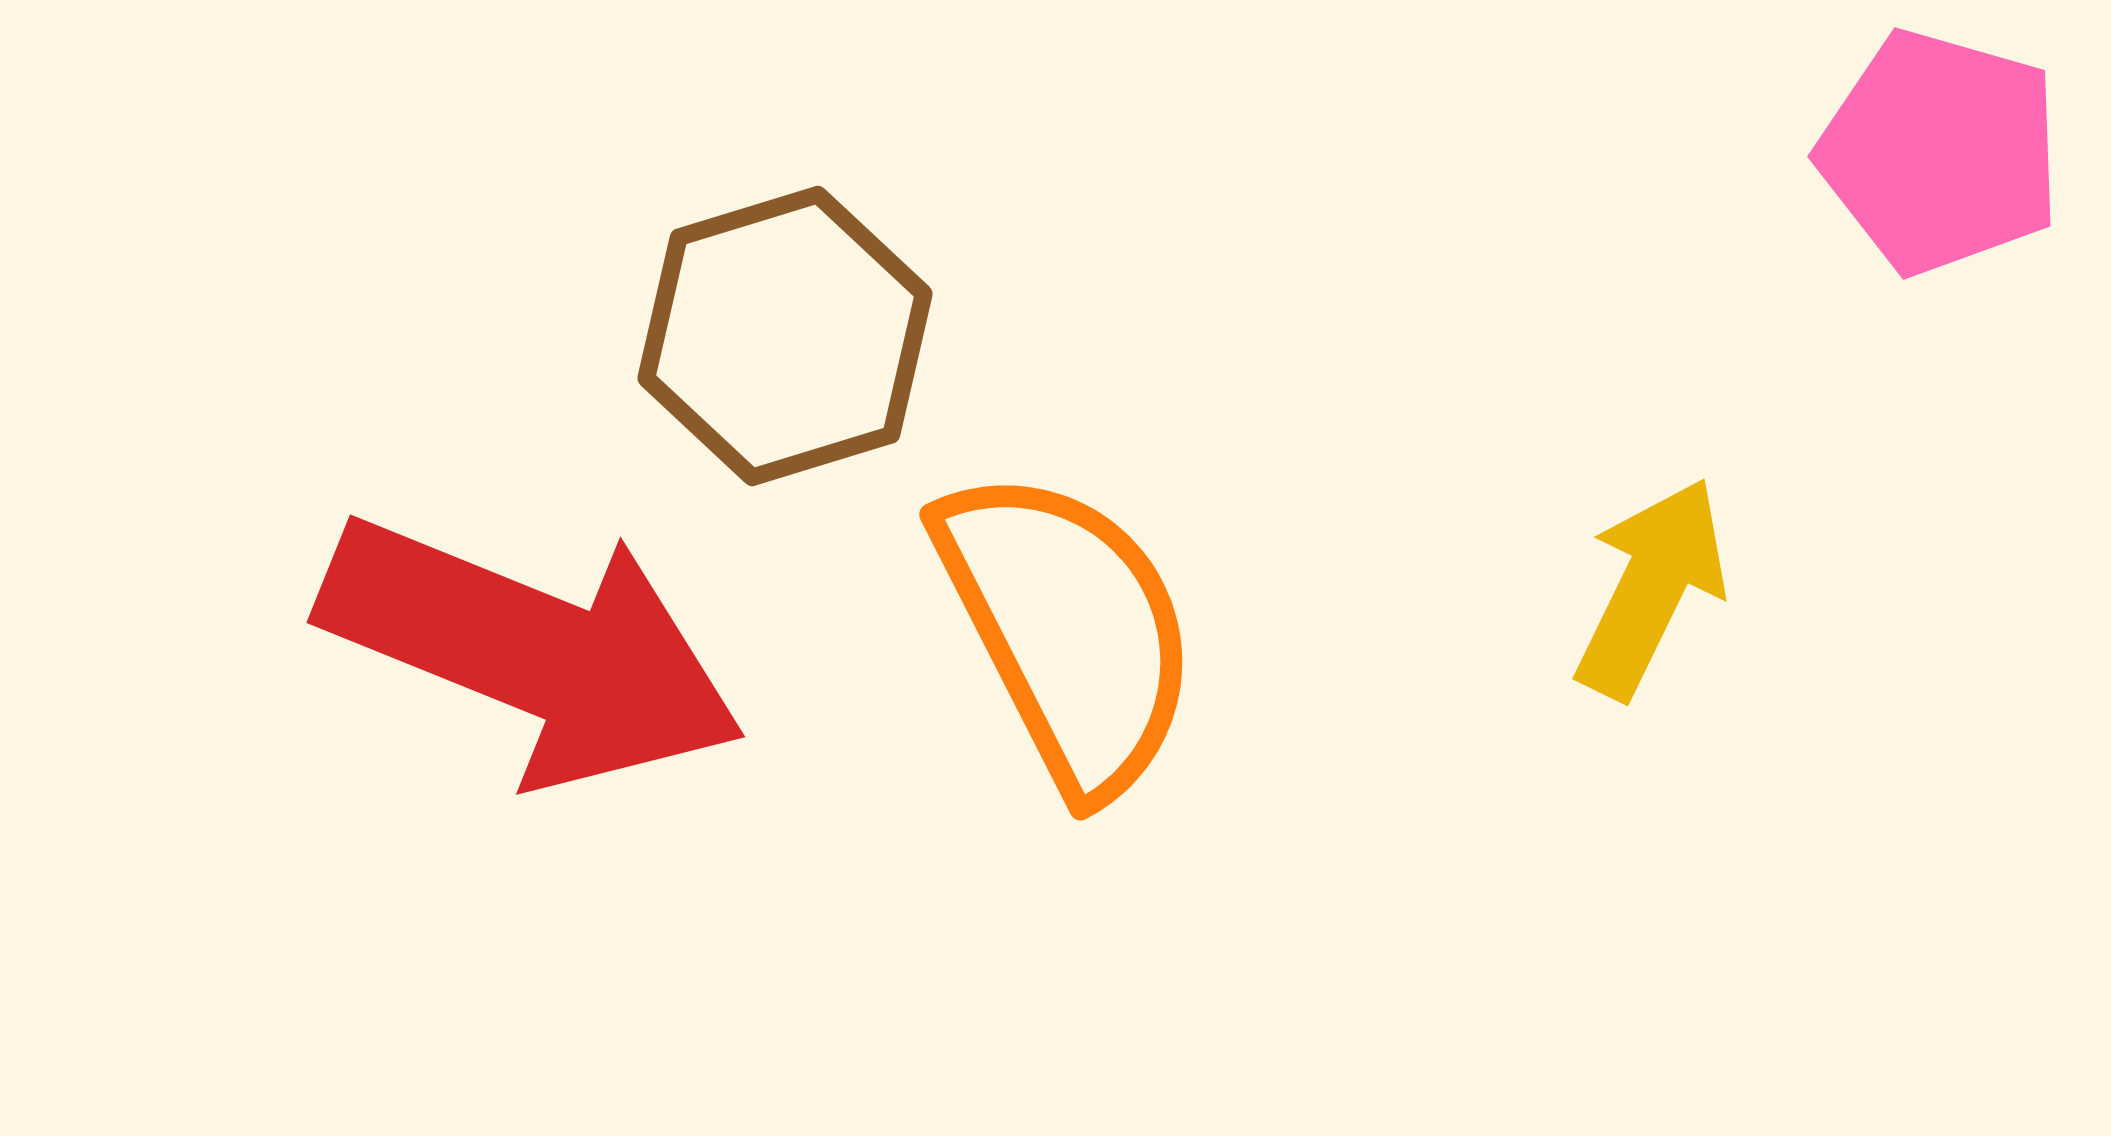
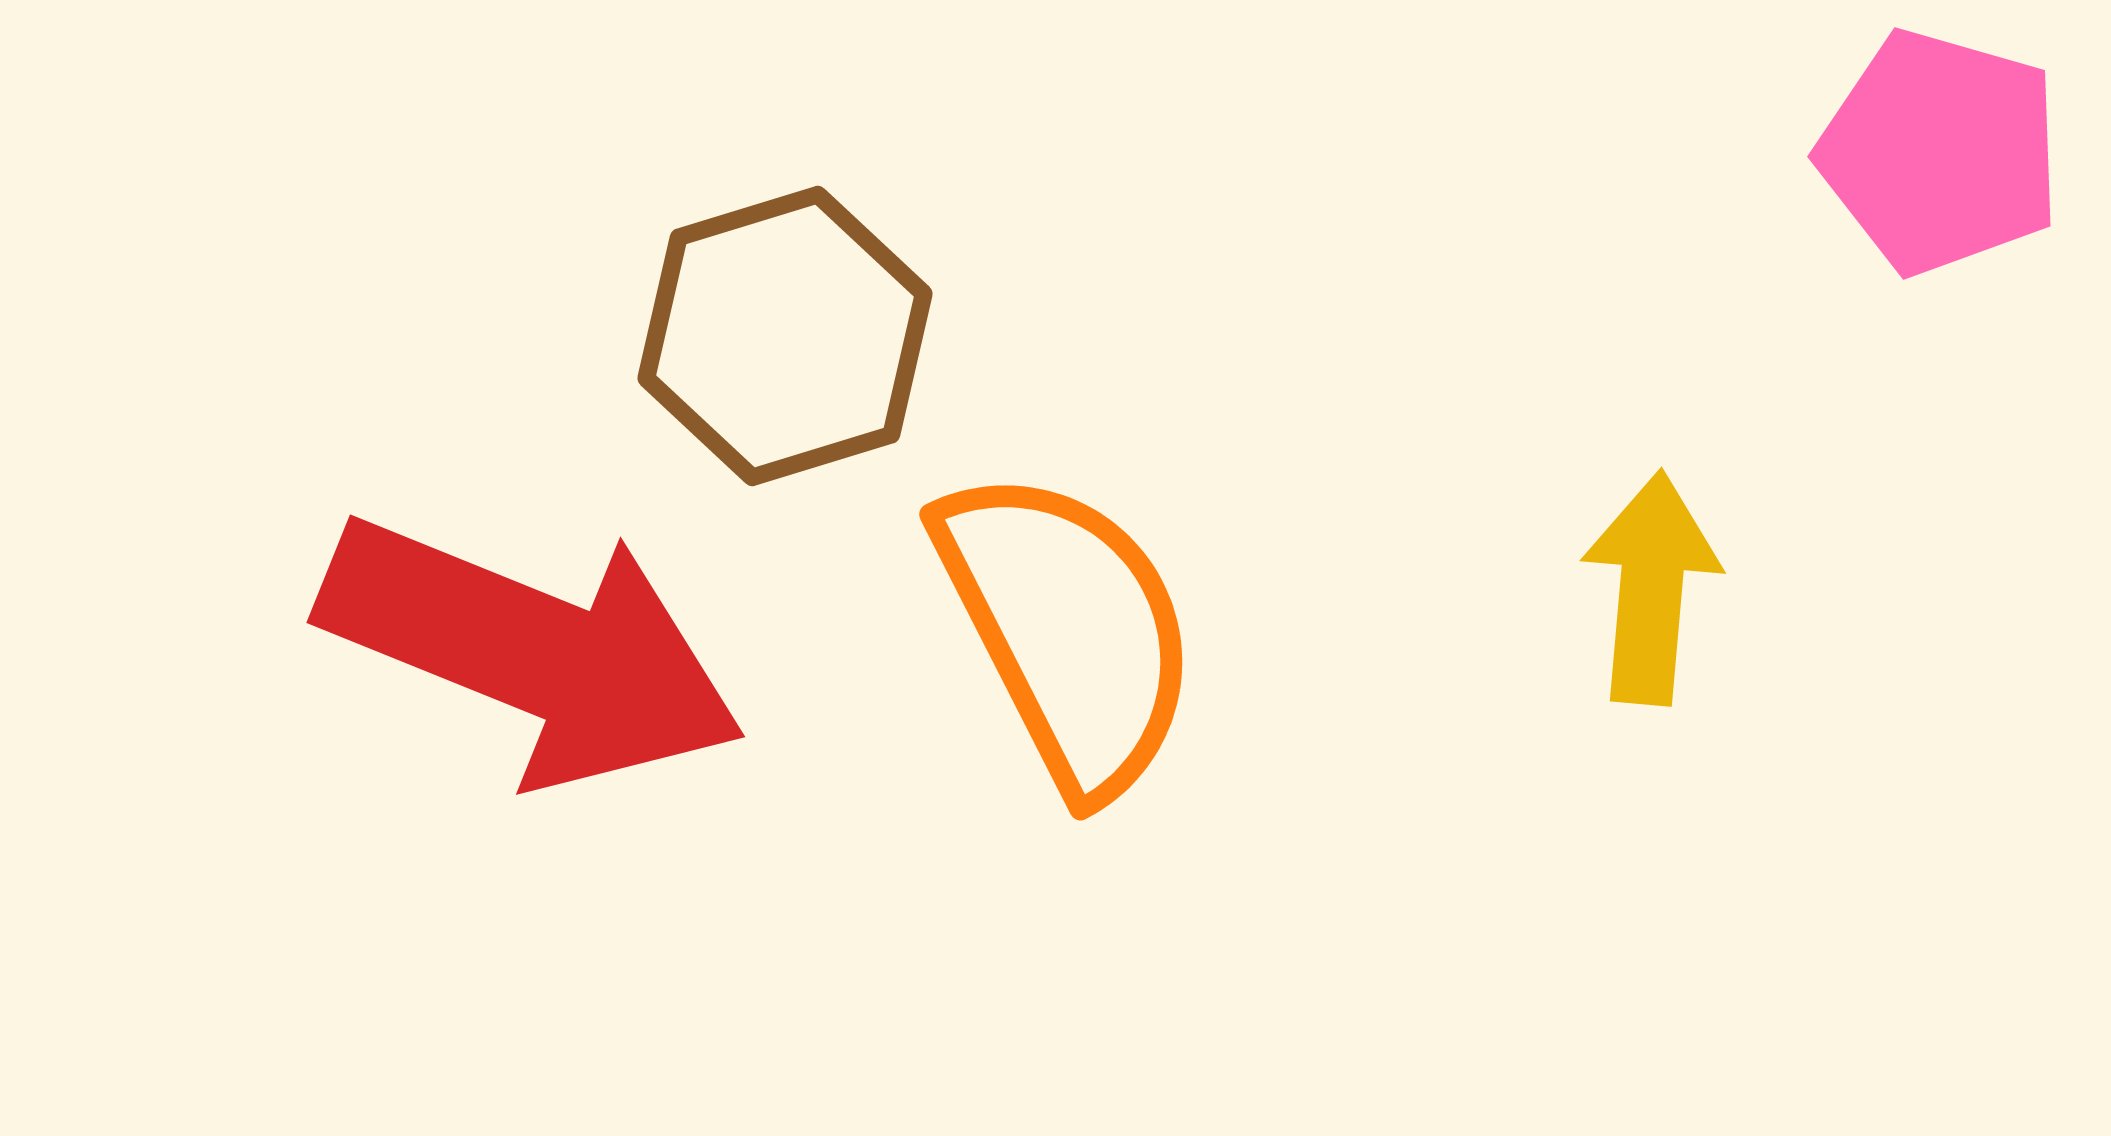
yellow arrow: rotated 21 degrees counterclockwise
